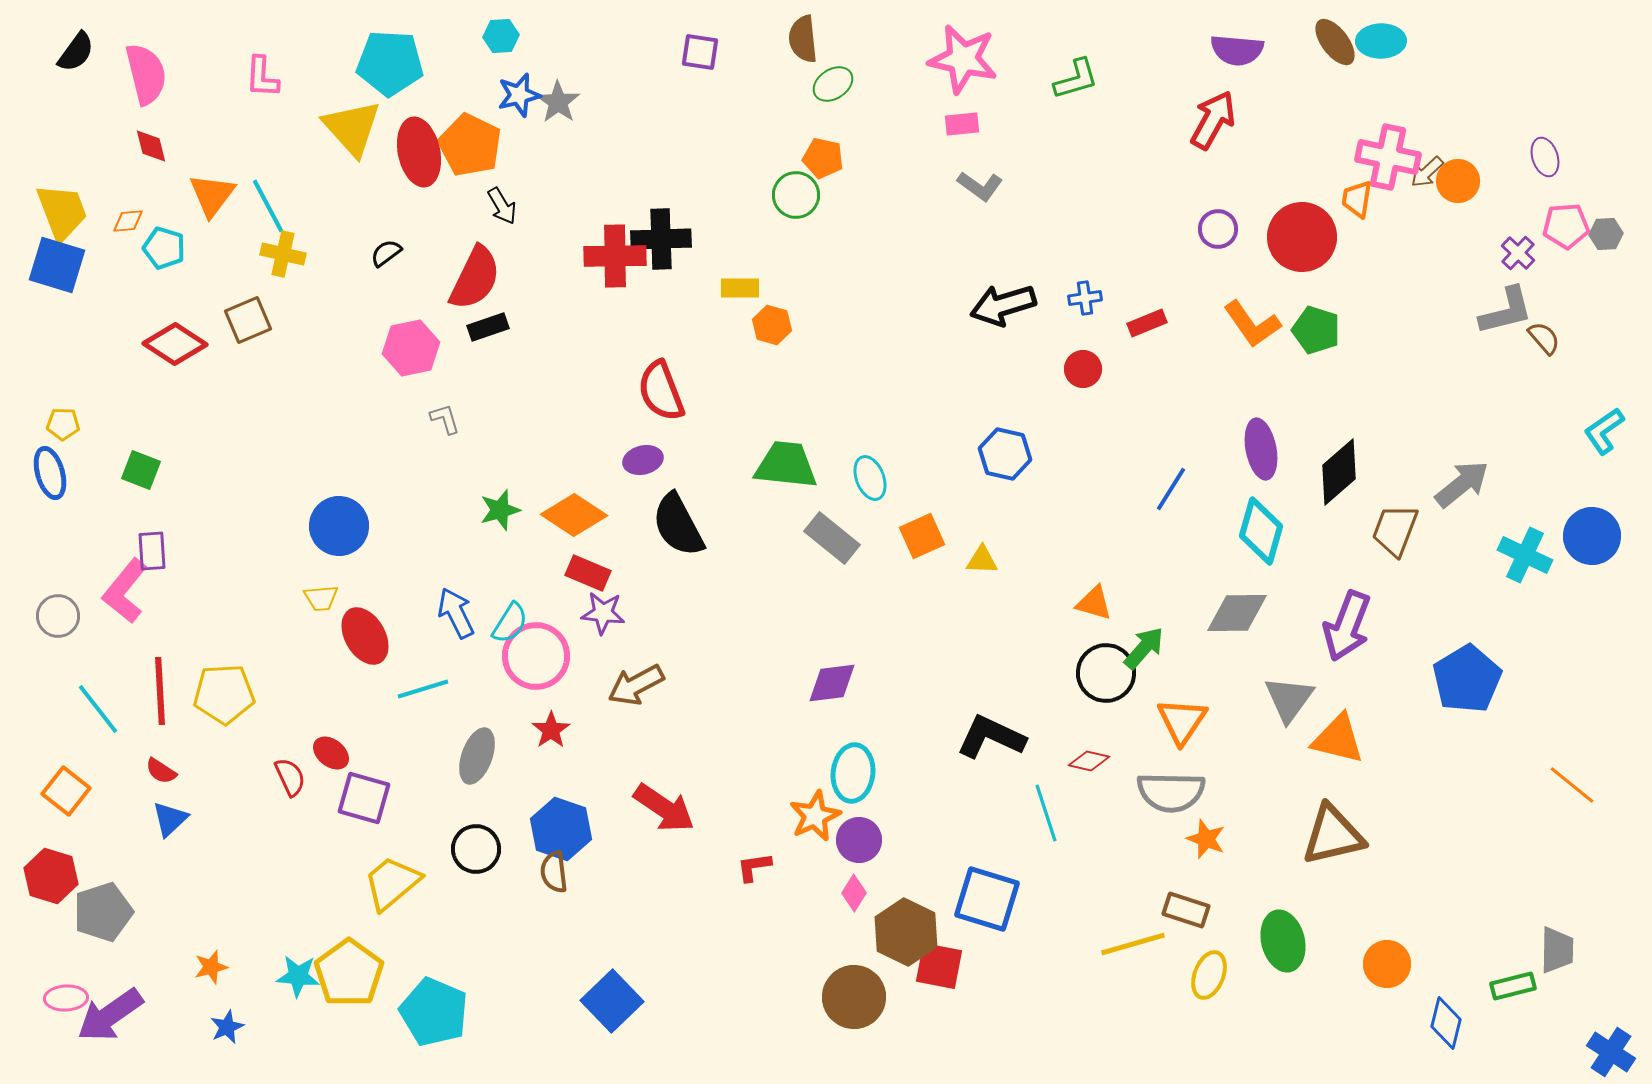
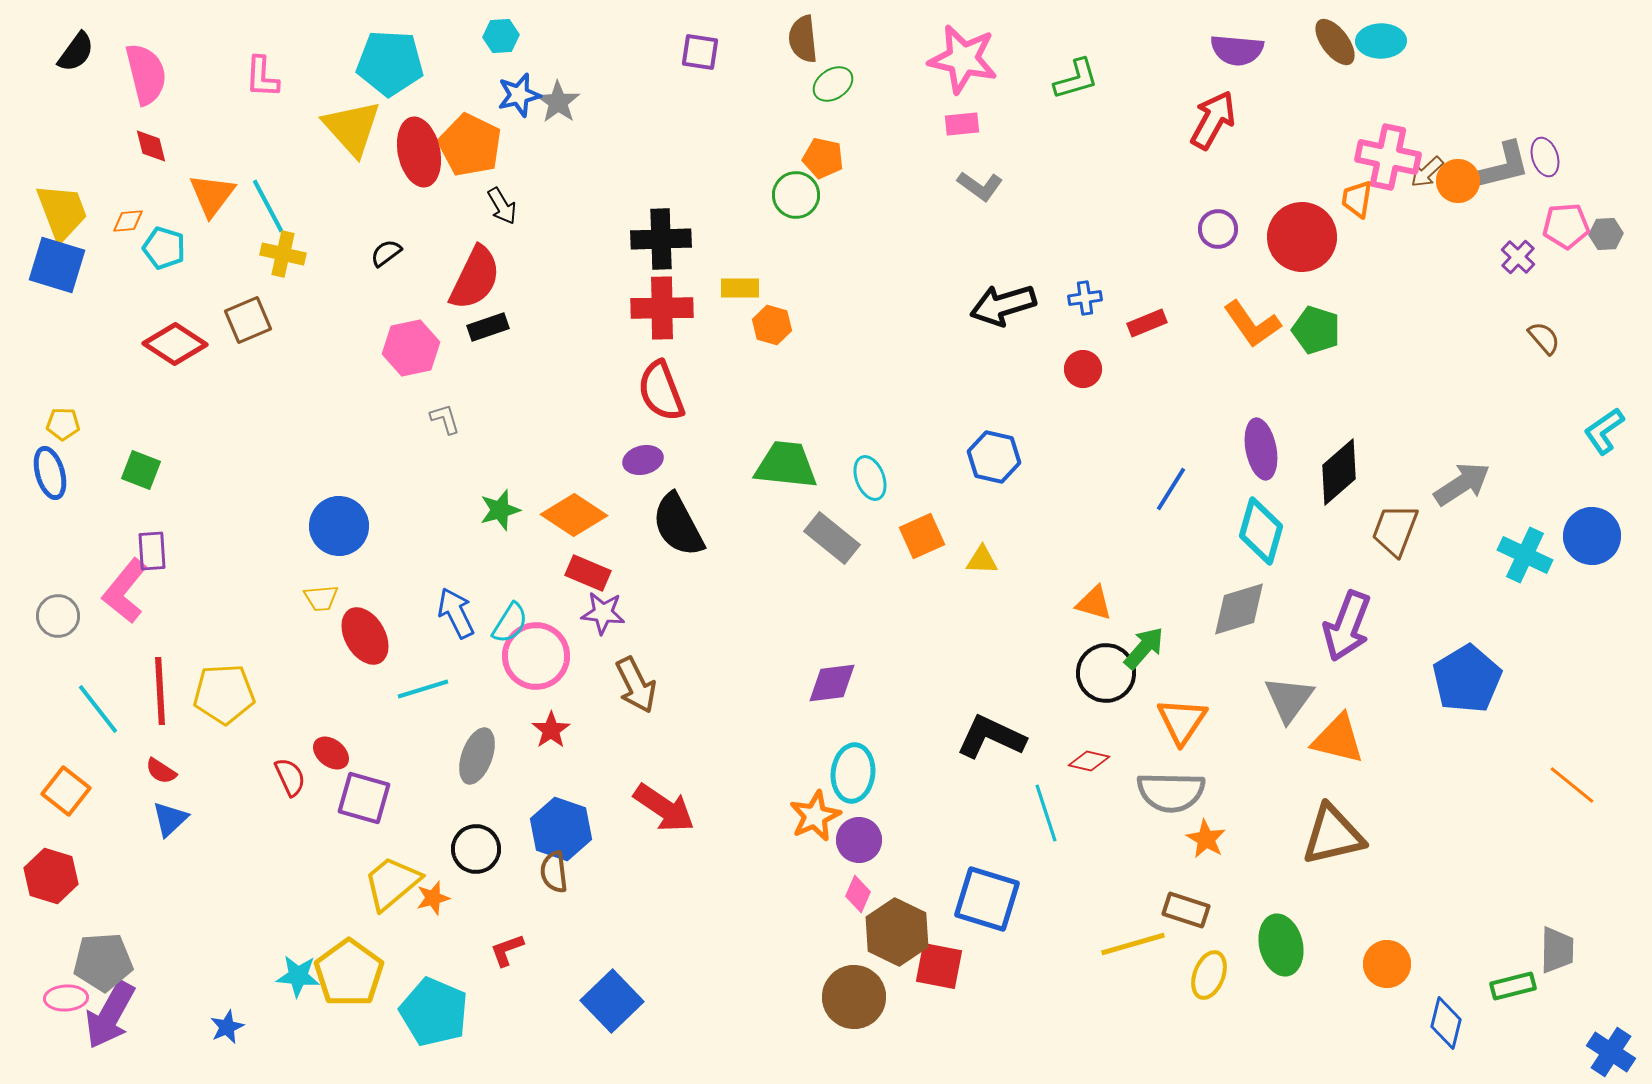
purple cross at (1518, 253): moved 4 px down
red cross at (615, 256): moved 47 px right, 52 px down
gray L-shape at (1506, 311): moved 3 px left, 145 px up
blue hexagon at (1005, 454): moved 11 px left, 3 px down
gray arrow at (1462, 484): rotated 6 degrees clockwise
gray diamond at (1237, 613): moved 2 px right, 4 px up; rotated 16 degrees counterclockwise
brown arrow at (636, 685): rotated 88 degrees counterclockwise
orange star at (1206, 839): rotated 9 degrees clockwise
red L-shape at (754, 867): moved 247 px left, 83 px down; rotated 12 degrees counterclockwise
pink diamond at (854, 893): moved 4 px right, 1 px down; rotated 9 degrees counterclockwise
gray pentagon at (103, 912): moved 50 px down; rotated 14 degrees clockwise
brown hexagon at (906, 932): moved 9 px left
green ellipse at (1283, 941): moved 2 px left, 4 px down
orange star at (211, 967): moved 222 px right, 69 px up
purple arrow at (110, 1015): rotated 26 degrees counterclockwise
